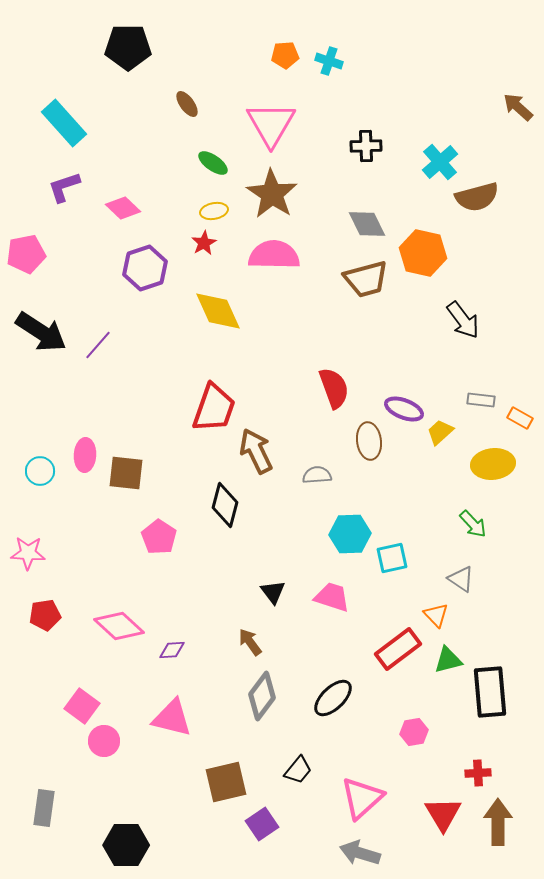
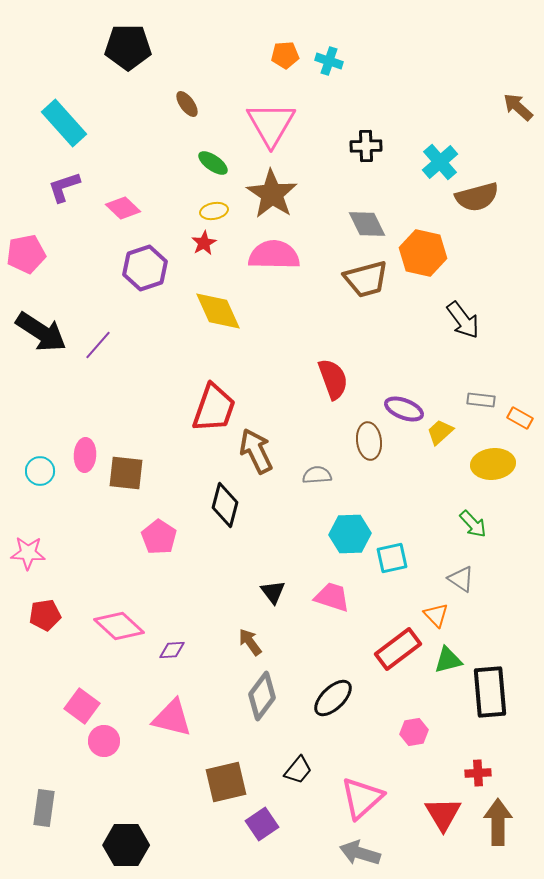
red semicircle at (334, 388): moved 1 px left, 9 px up
